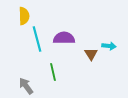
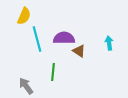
yellow semicircle: rotated 24 degrees clockwise
cyan arrow: moved 3 px up; rotated 104 degrees counterclockwise
brown triangle: moved 12 px left, 3 px up; rotated 24 degrees counterclockwise
green line: rotated 18 degrees clockwise
